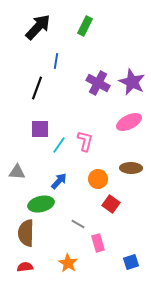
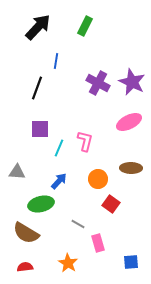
cyan line: moved 3 px down; rotated 12 degrees counterclockwise
brown semicircle: rotated 60 degrees counterclockwise
blue square: rotated 14 degrees clockwise
